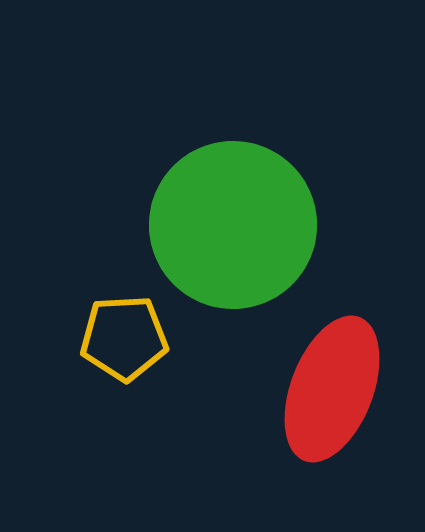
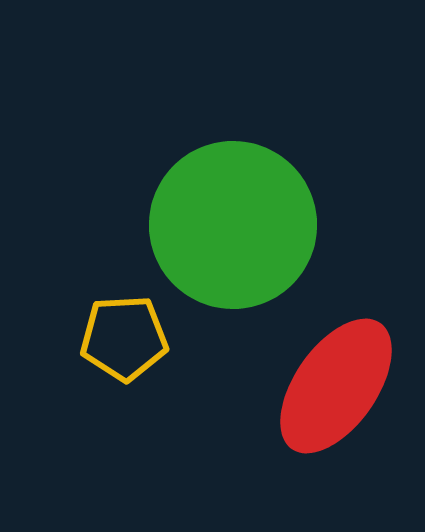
red ellipse: moved 4 px right, 3 px up; rotated 14 degrees clockwise
